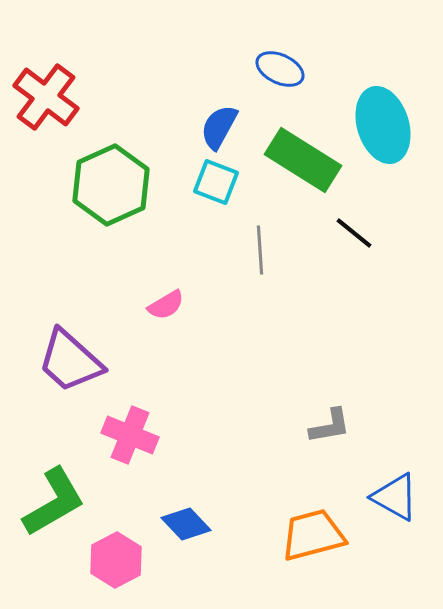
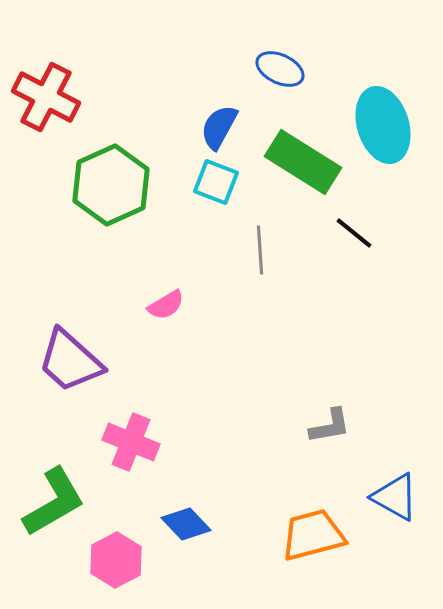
red cross: rotated 10 degrees counterclockwise
green rectangle: moved 2 px down
pink cross: moved 1 px right, 7 px down
